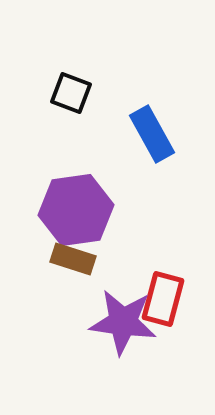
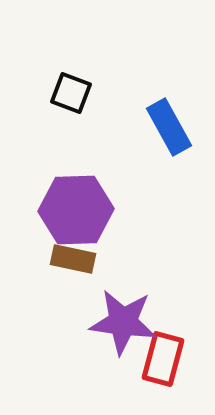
blue rectangle: moved 17 px right, 7 px up
purple hexagon: rotated 6 degrees clockwise
brown rectangle: rotated 6 degrees counterclockwise
red rectangle: moved 60 px down
